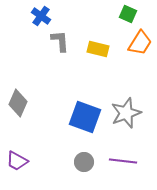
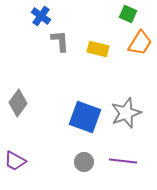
gray diamond: rotated 12 degrees clockwise
purple trapezoid: moved 2 px left
